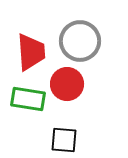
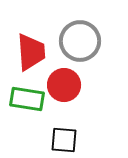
red circle: moved 3 px left, 1 px down
green rectangle: moved 1 px left
